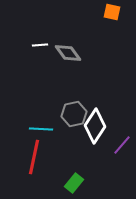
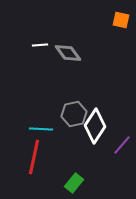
orange square: moved 9 px right, 8 px down
